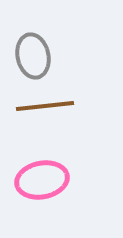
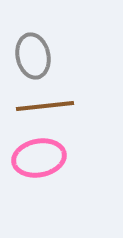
pink ellipse: moved 3 px left, 22 px up
